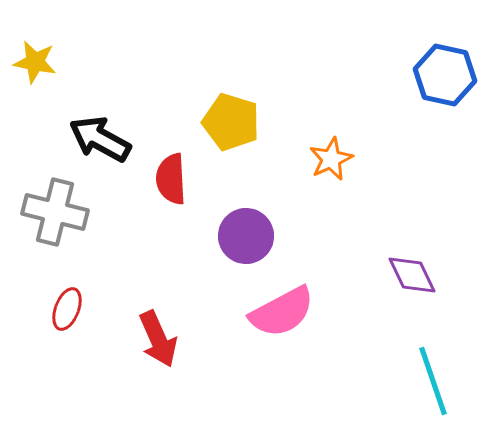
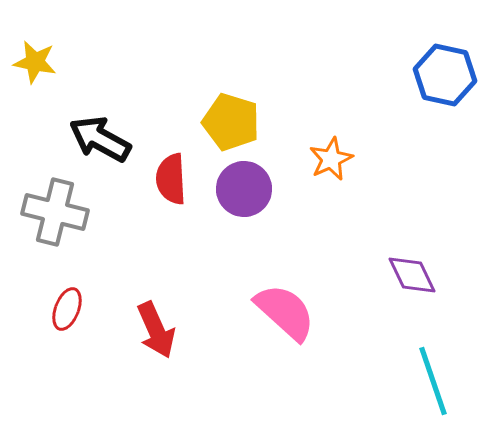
purple circle: moved 2 px left, 47 px up
pink semicircle: moved 3 px right; rotated 110 degrees counterclockwise
red arrow: moved 2 px left, 9 px up
